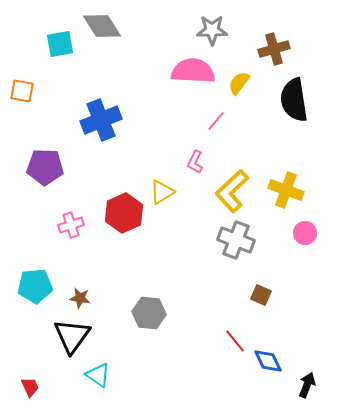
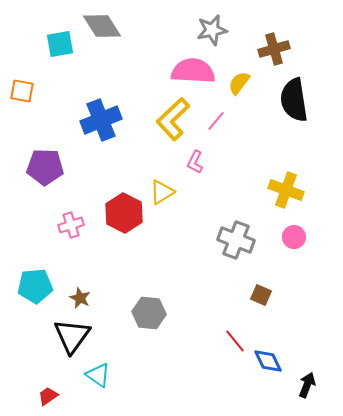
gray star: rotated 12 degrees counterclockwise
yellow L-shape: moved 59 px left, 72 px up
red hexagon: rotated 9 degrees counterclockwise
pink circle: moved 11 px left, 4 px down
brown star: rotated 15 degrees clockwise
red trapezoid: moved 18 px right, 9 px down; rotated 100 degrees counterclockwise
